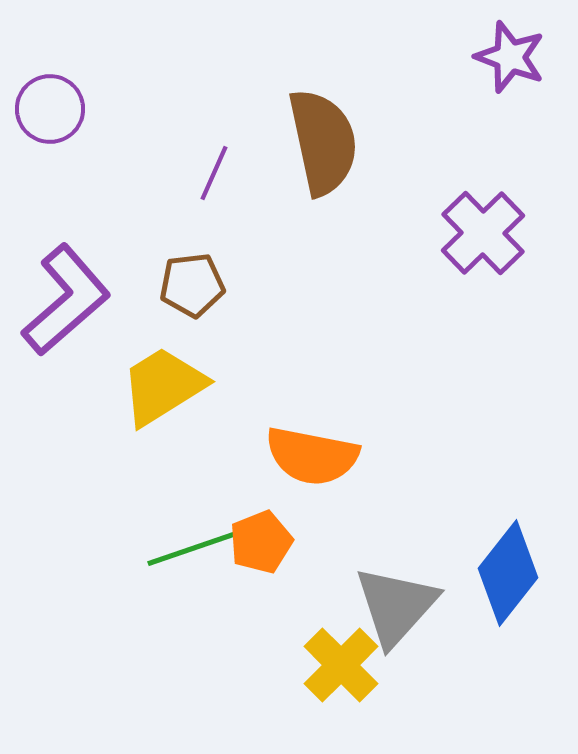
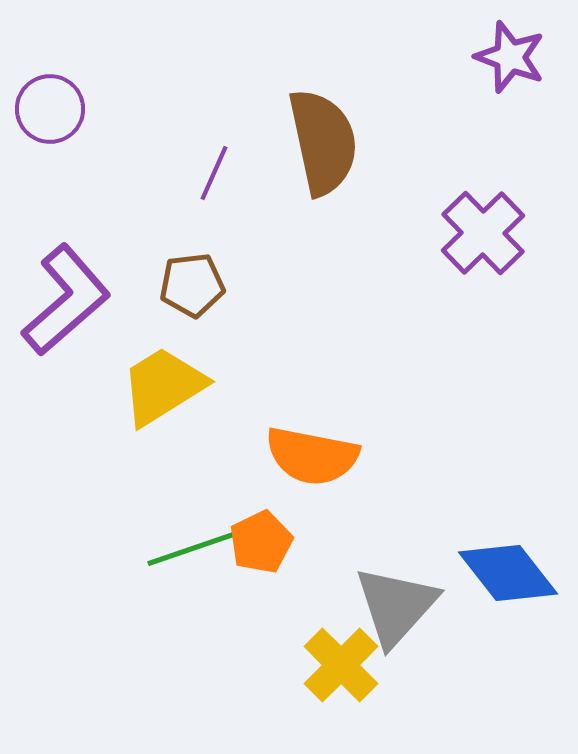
orange pentagon: rotated 4 degrees counterclockwise
blue diamond: rotated 76 degrees counterclockwise
